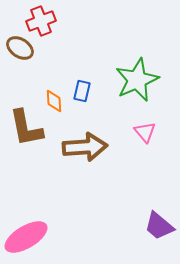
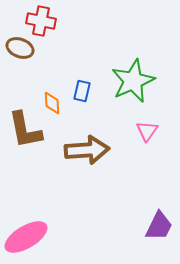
red cross: rotated 32 degrees clockwise
brown ellipse: rotated 12 degrees counterclockwise
green star: moved 4 px left, 1 px down
orange diamond: moved 2 px left, 2 px down
brown L-shape: moved 1 px left, 2 px down
pink triangle: moved 2 px right, 1 px up; rotated 15 degrees clockwise
brown arrow: moved 2 px right, 3 px down
purple trapezoid: rotated 104 degrees counterclockwise
